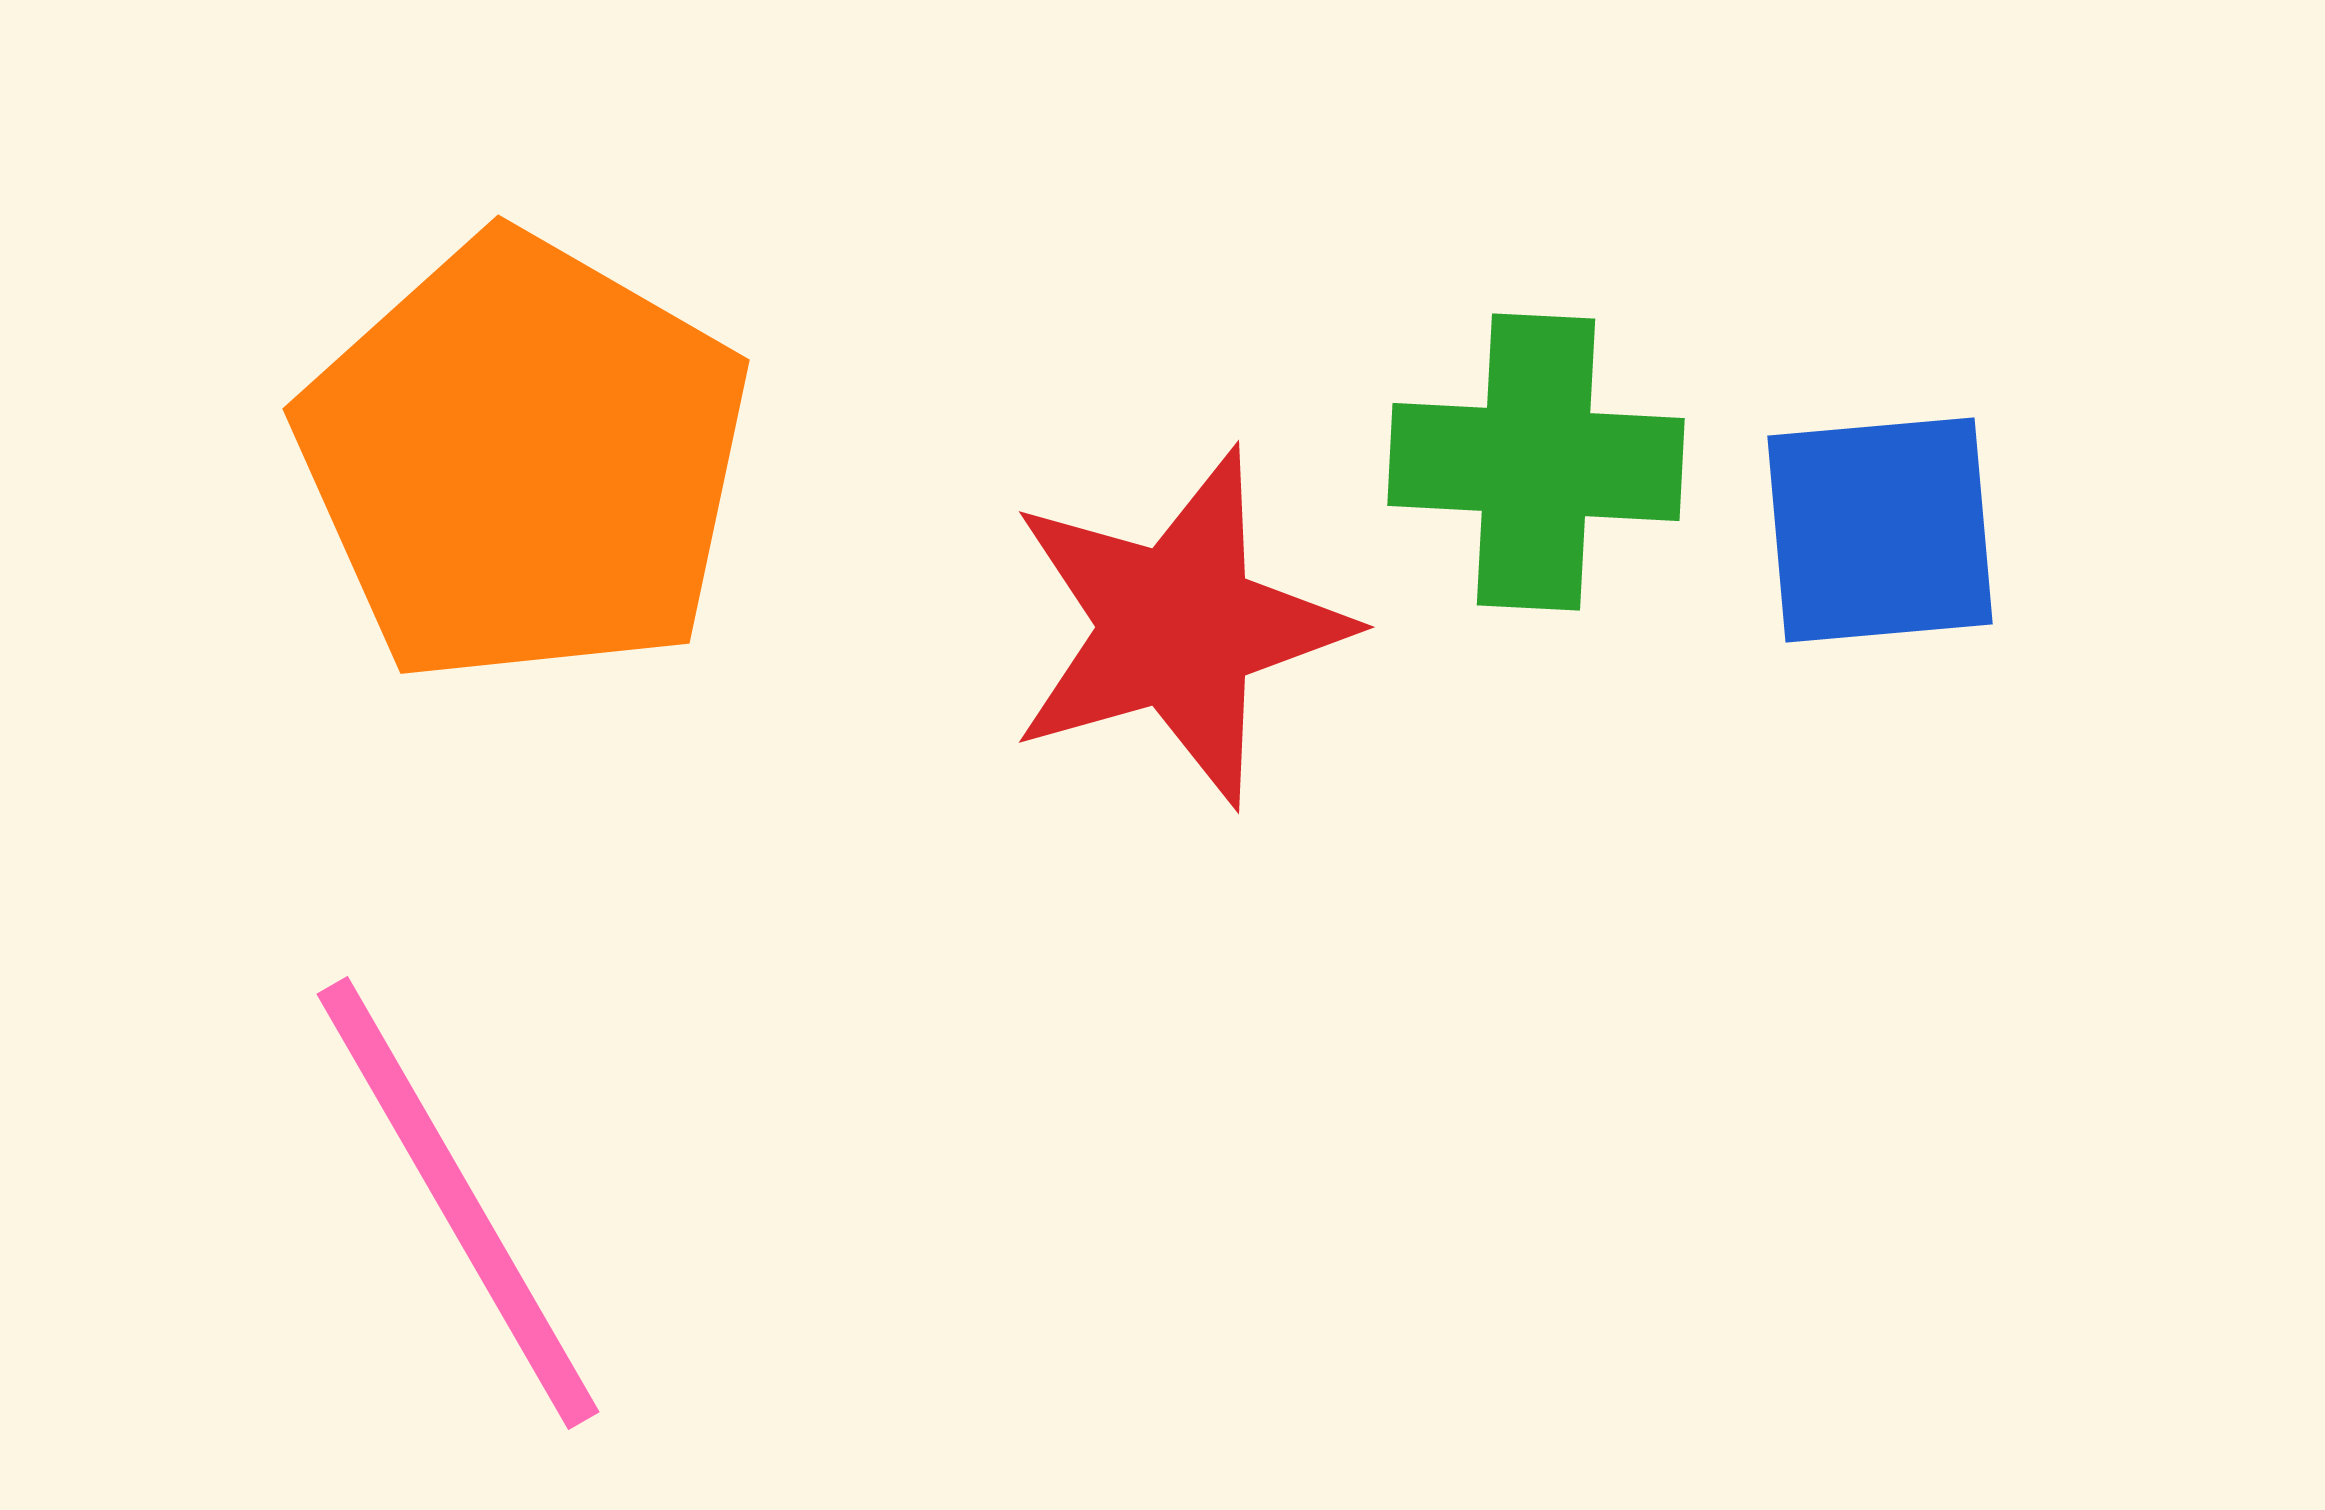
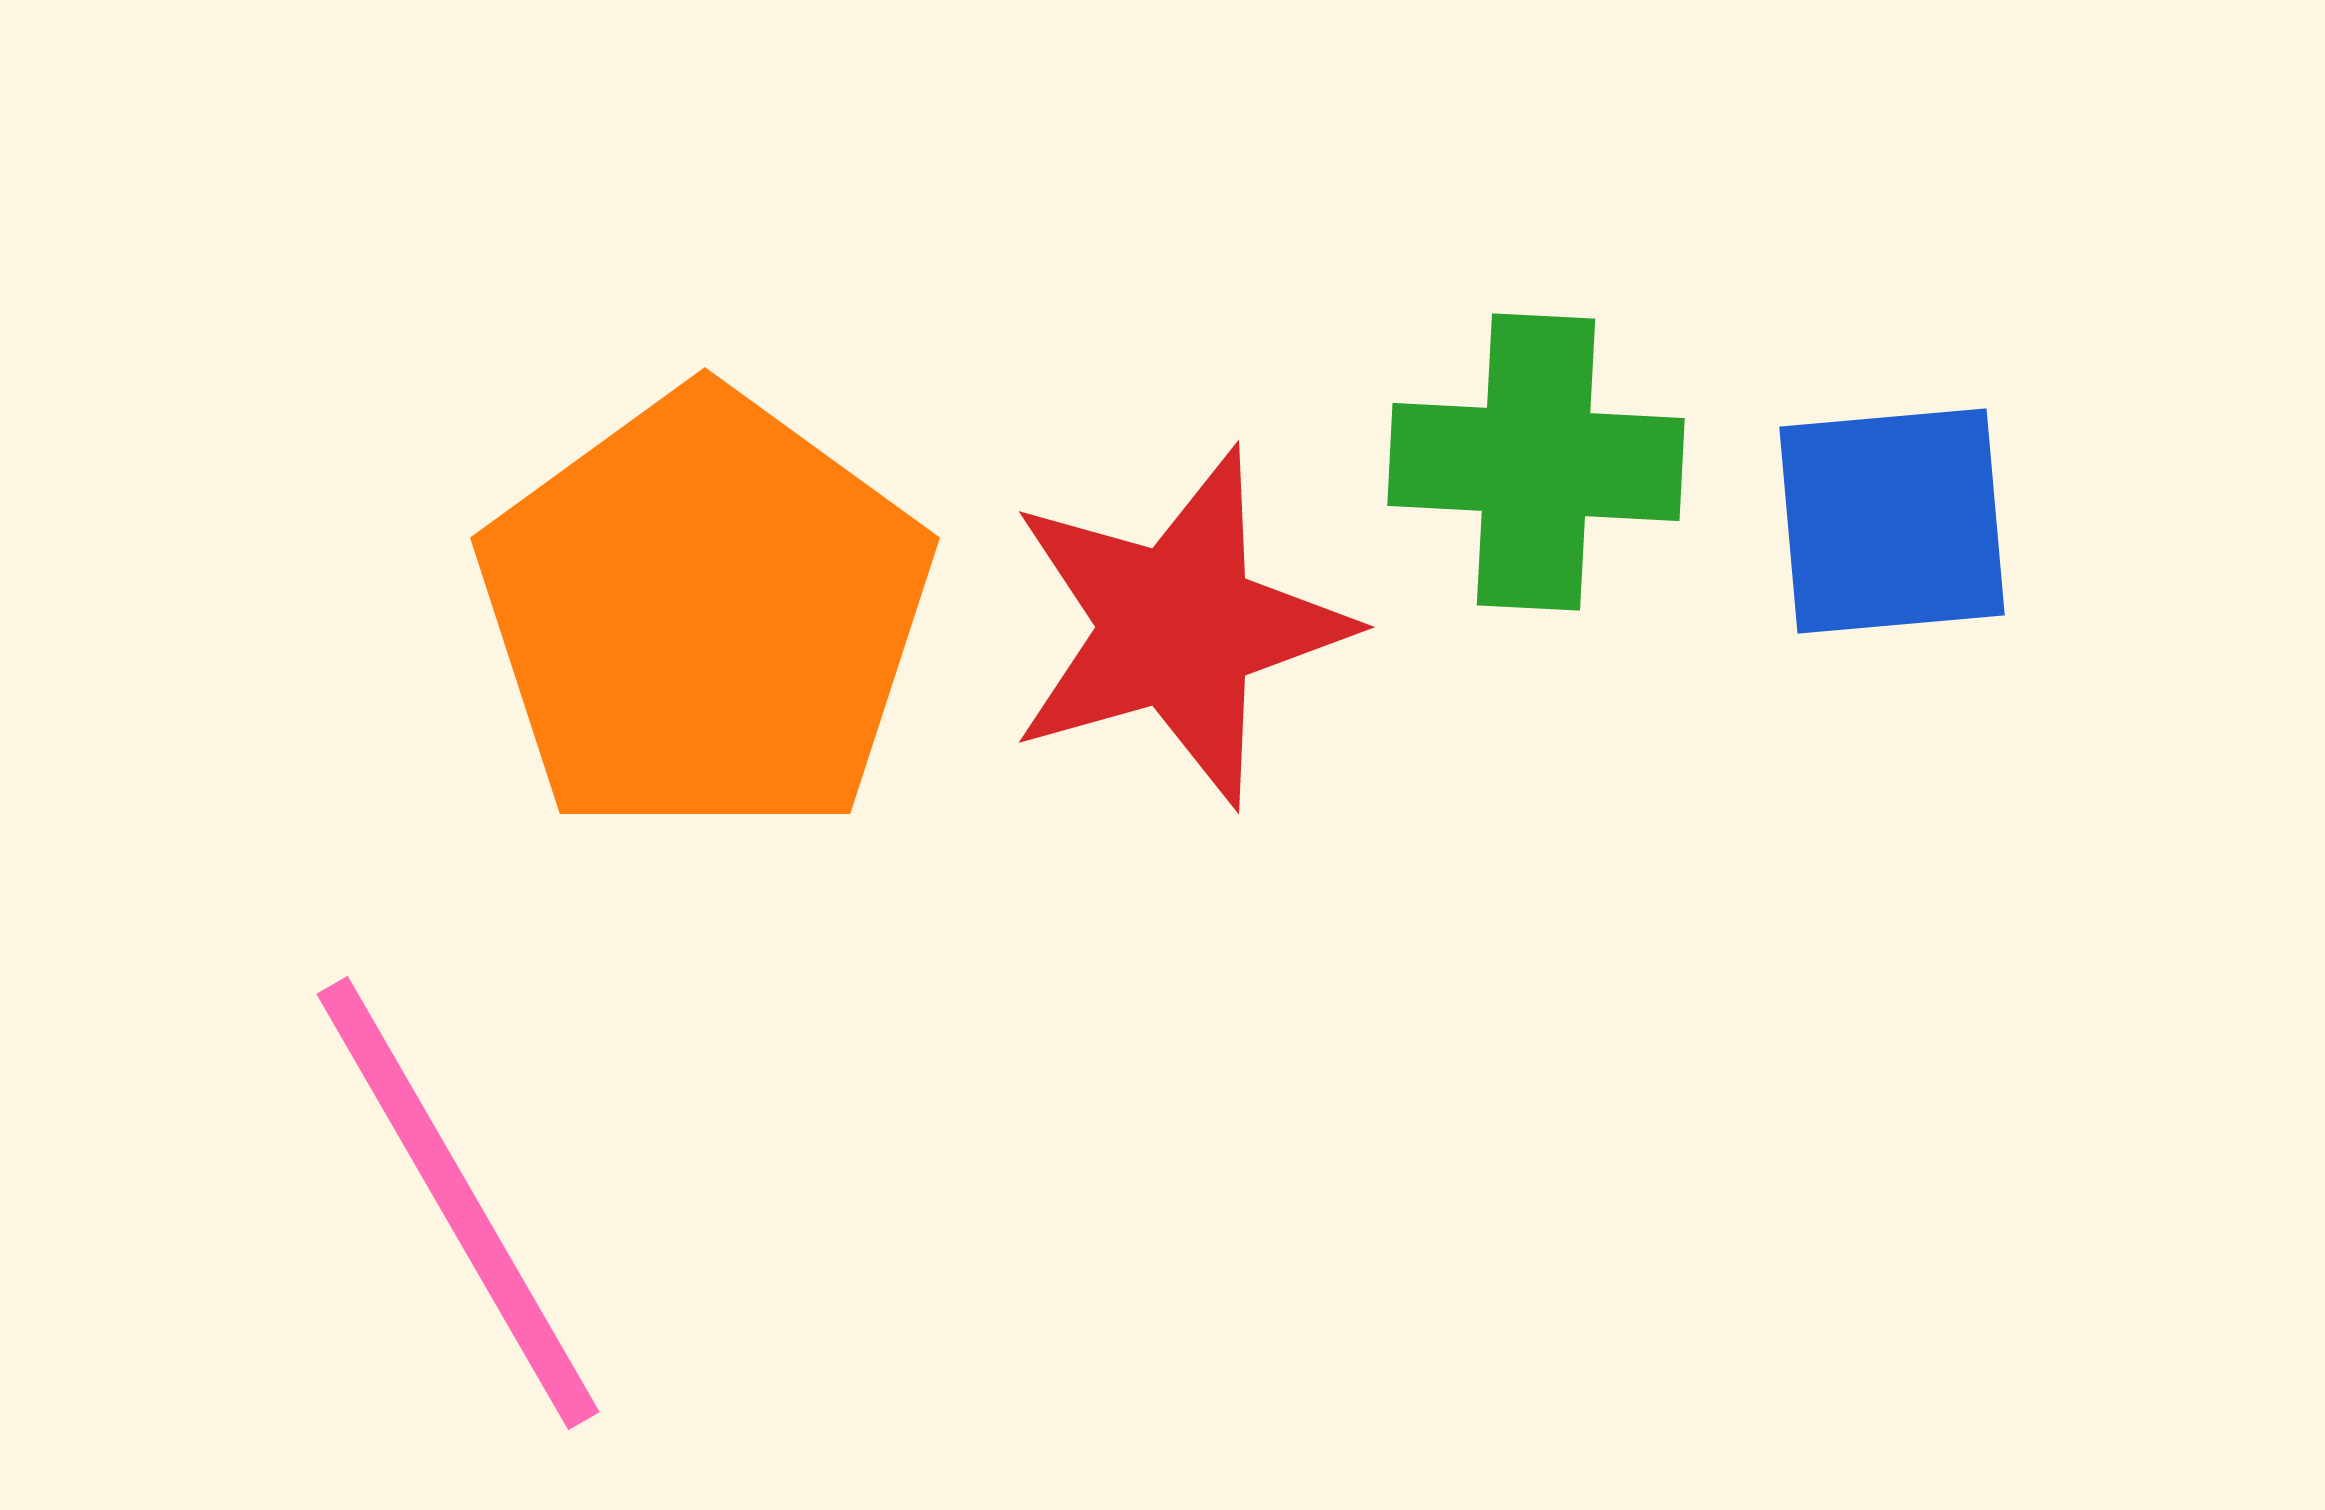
orange pentagon: moved 181 px right, 154 px down; rotated 6 degrees clockwise
blue square: moved 12 px right, 9 px up
